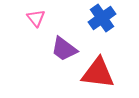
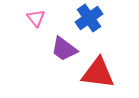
blue cross: moved 13 px left
